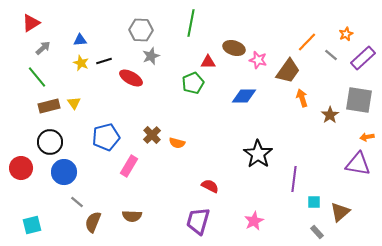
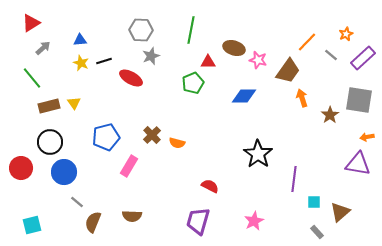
green line at (191, 23): moved 7 px down
green line at (37, 77): moved 5 px left, 1 px down
